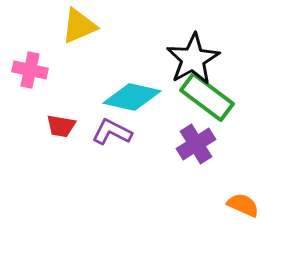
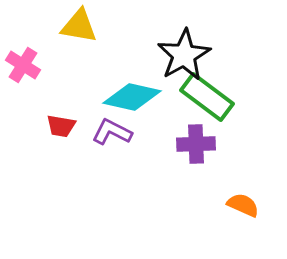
yellow triangle: rotated 33 degrees clockwise
black star: moved 9 px left, 4 px up
pink cross: moved 7 px left, 5 px up; rotated 20 degrees clockwise
purple cross: rotated 30 degrees clockwise
